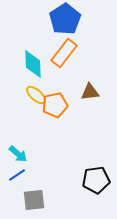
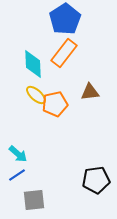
orange pentagon: moved 1 px up
